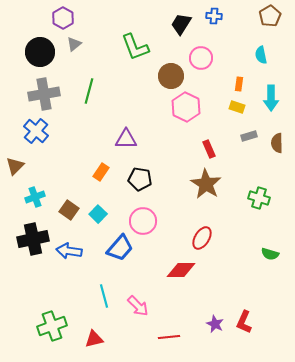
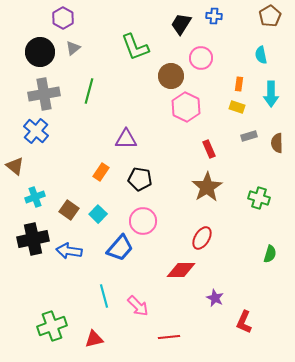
gray triangle at (74, 44): moved 1 px left, 4 px down
cyan arrow at (271, 98): moved 4 px up
brown triangle at (15, 166): rotated 36 degrees counterclockwise
brown star at (206, 184): moved 1 px right, 3 px down; rotated 8 degrees clockwise
green semicircle at (270, 254): rotated 90 degrees counterclockwise
purple star at (215, 324): moved 26 px up
